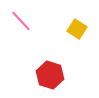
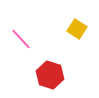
pink line: moved 18 px down
